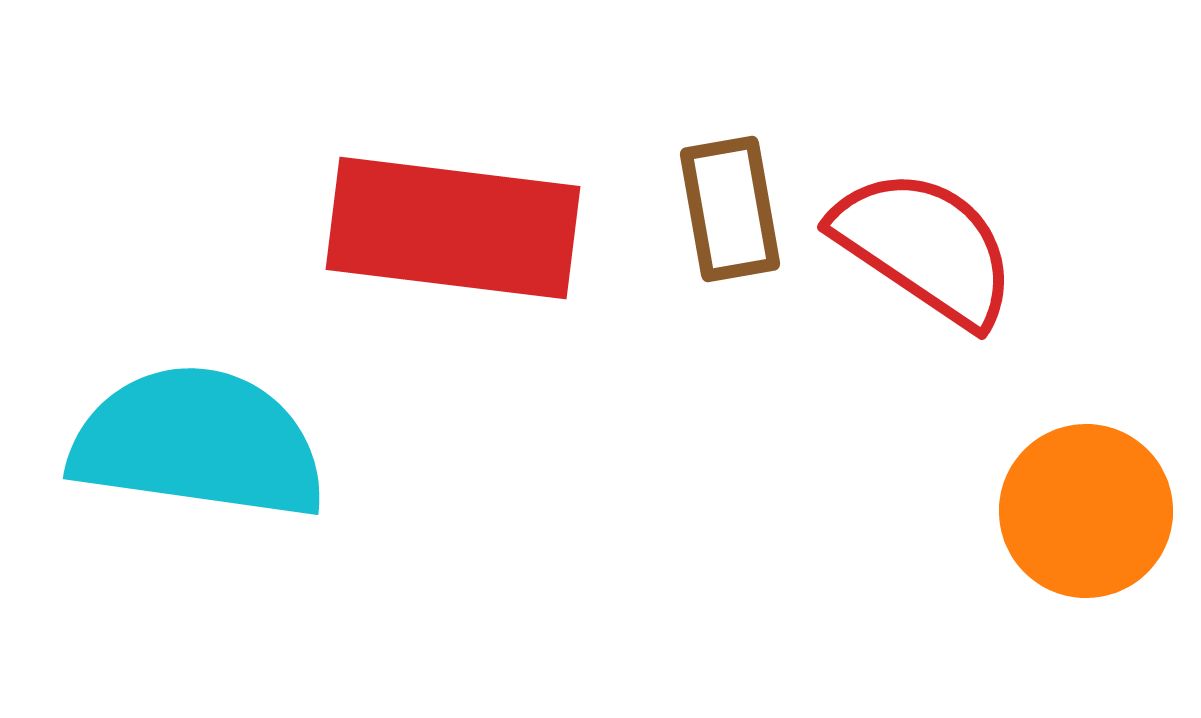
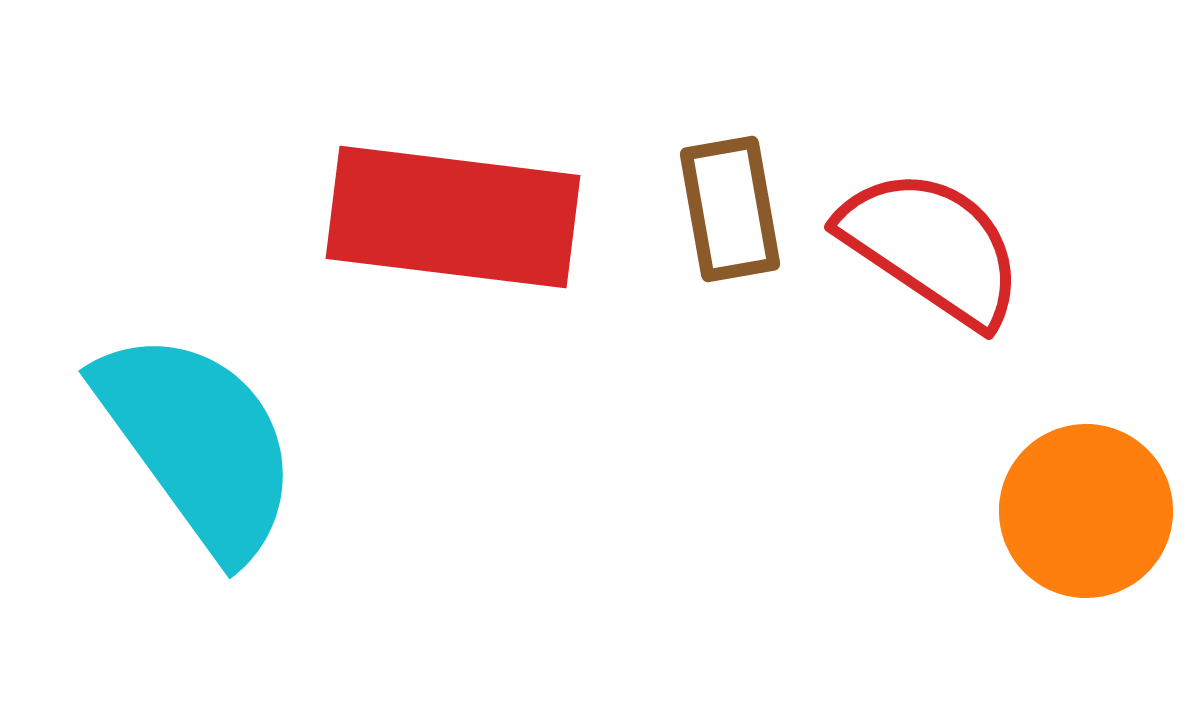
red rectangle: moved 11 px up
red semicircle: moved 7 px right
cyan semicircle: rotated 46 degrees clockwise
